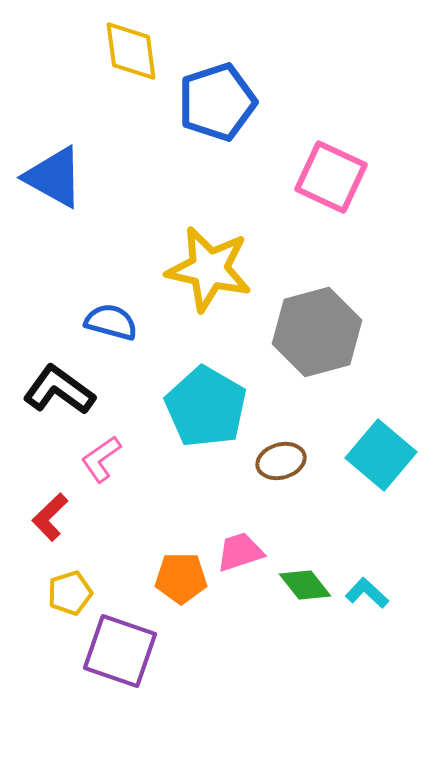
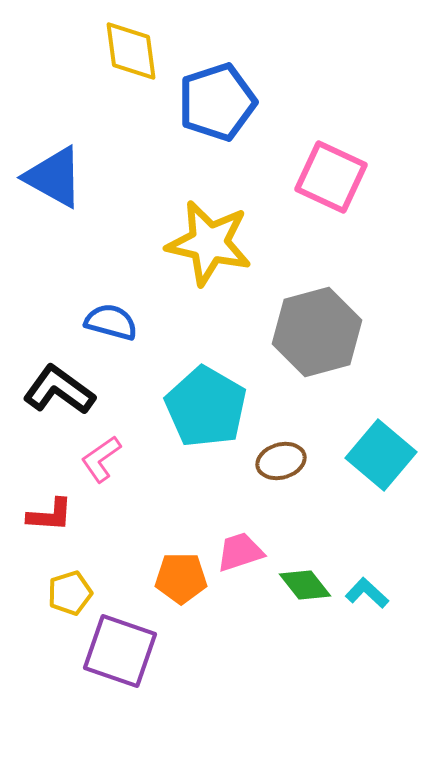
yellow star: moved 26 px up
red L-shape: moved 2 px up; rotated 132 degrees counterclockwise
